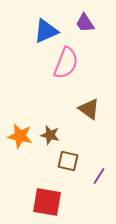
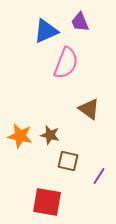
purple trapezoid: moved 5 px left, 1 px up; rotated 10 degrees clockwise
